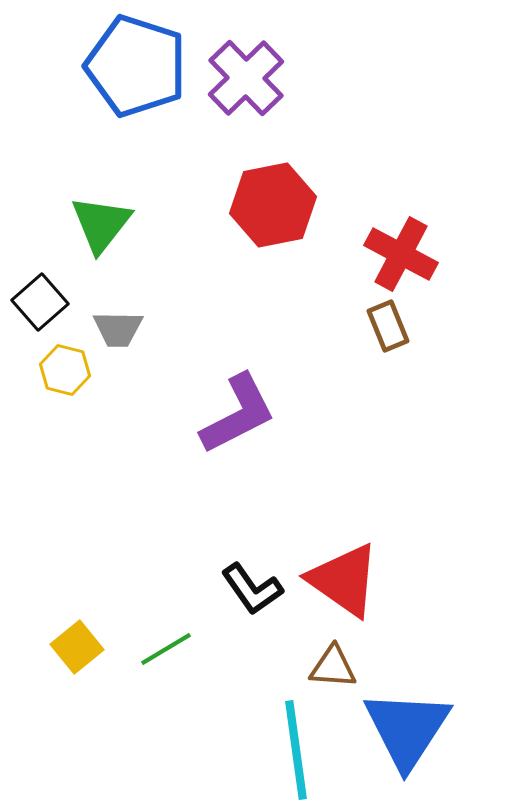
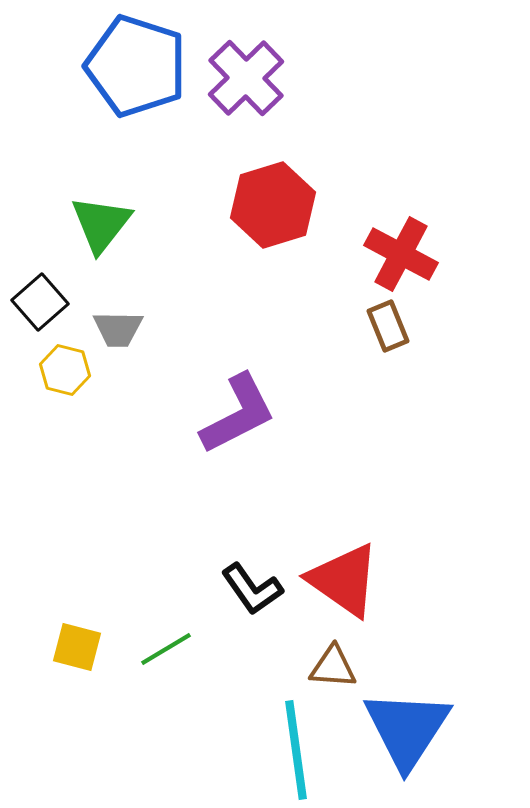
red hexagon: rotated 6 degrees counterclockwise
yellow square: rotated 36 degrees counterclockwise
